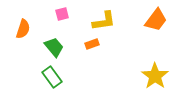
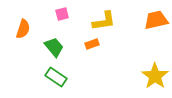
orange trapezoid: rotated 140 degrees counterclockwise
green rectangle: moved 4 px right; rotated 20 degrees counterclockwise
